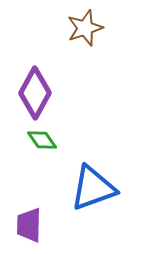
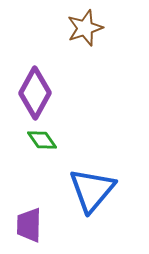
blue triangle: moved 1 px left, 2 px down; rotated 30 degrees counterclockwise
